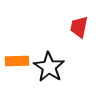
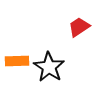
red trapezoid: rotated 45 degrees clockwise
